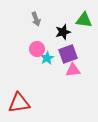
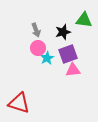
gray arrow: moved 11 px down
pink circle: moved 1 px right, 1 px up
red triangle: rotated 25 degrees clockwise
